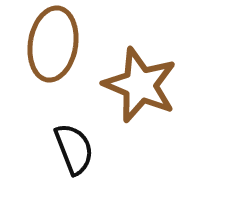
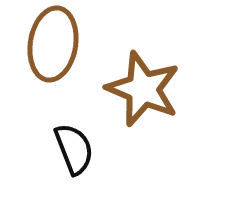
brown star: moved 3 px right, 4 px down
